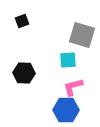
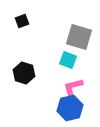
gray square: moved 3 px left, 2 px down
cyan square: rotated 24 degrees clockwise
black hexagon: rotated 15 degrees clockwise
blue hexagon: moved 4 px right, 2 px up; rotated 15 degrees counterclockwise
